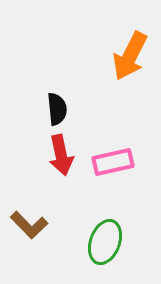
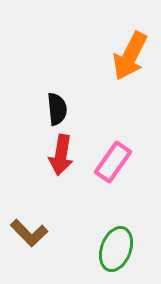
red arrow: rotated 21 degrees clockwise
pink rectangle: rotated 42 degrees counterclockwise
brown L-shape: moved 8 px down
green ellipse: moved 11 px right, 7 px down
